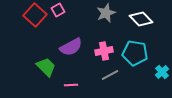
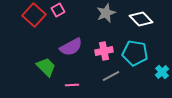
red square: moved 1 px left
gray line: moved 1 px right, 1 px down
pink line: moved 1 px right
